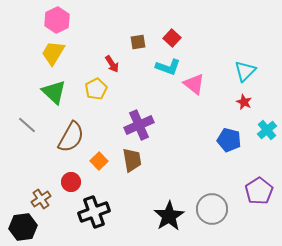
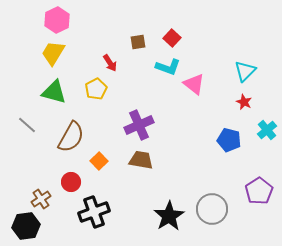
red arrow: moved 2 px left, 1 px up
green triangle: rotated 28 degrees counterclockwise
brown trapezoid: moved 9 px right; rotated 70 degrees counterclockwise
black hexagon: moved 3 px right, 1 px up
